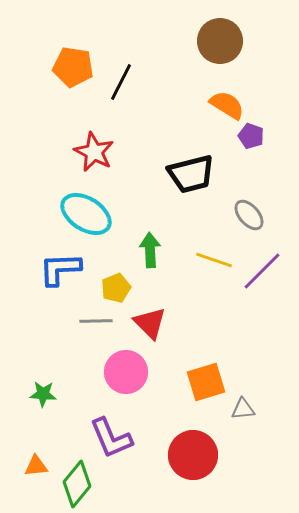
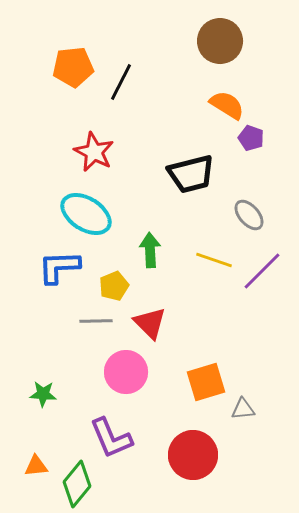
orange pentagon: rotated 15 degrees counterclockwise
purple pentagon: moved 2 px down
blue L-shape: moved 1 px left, 2 px up
yellow pentagon: moved 2 px left, 2 px up
